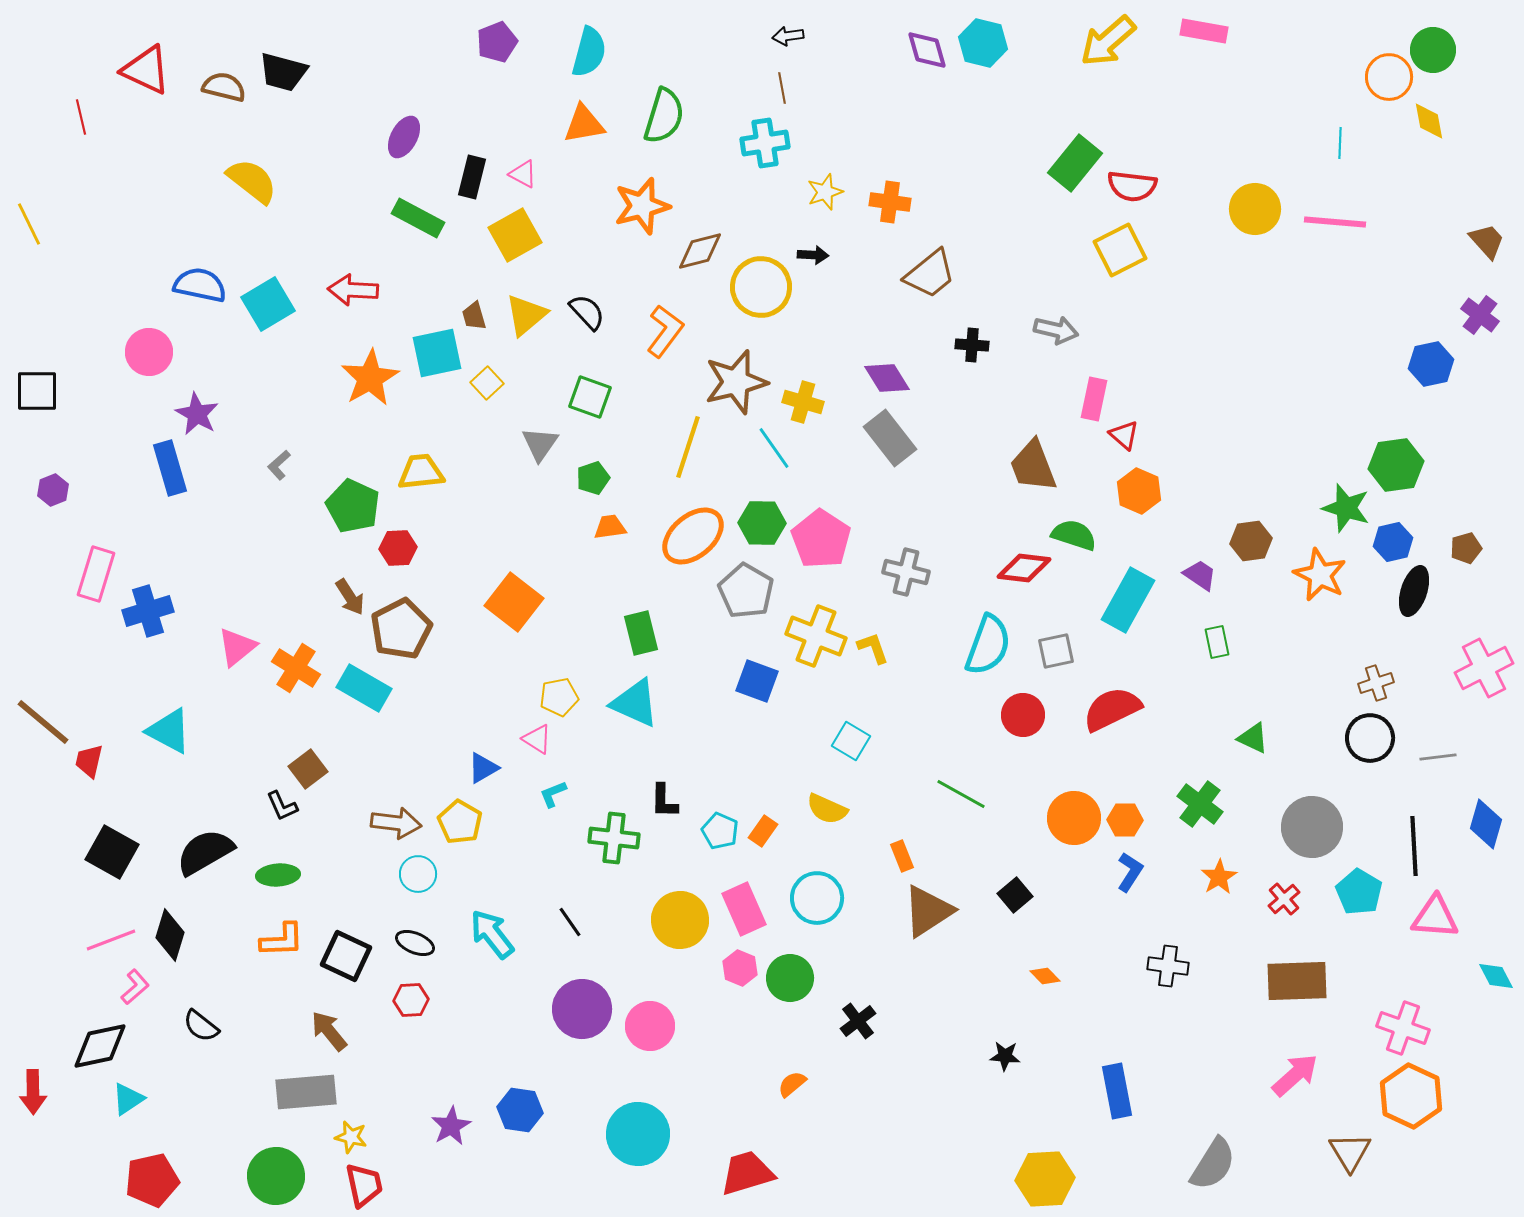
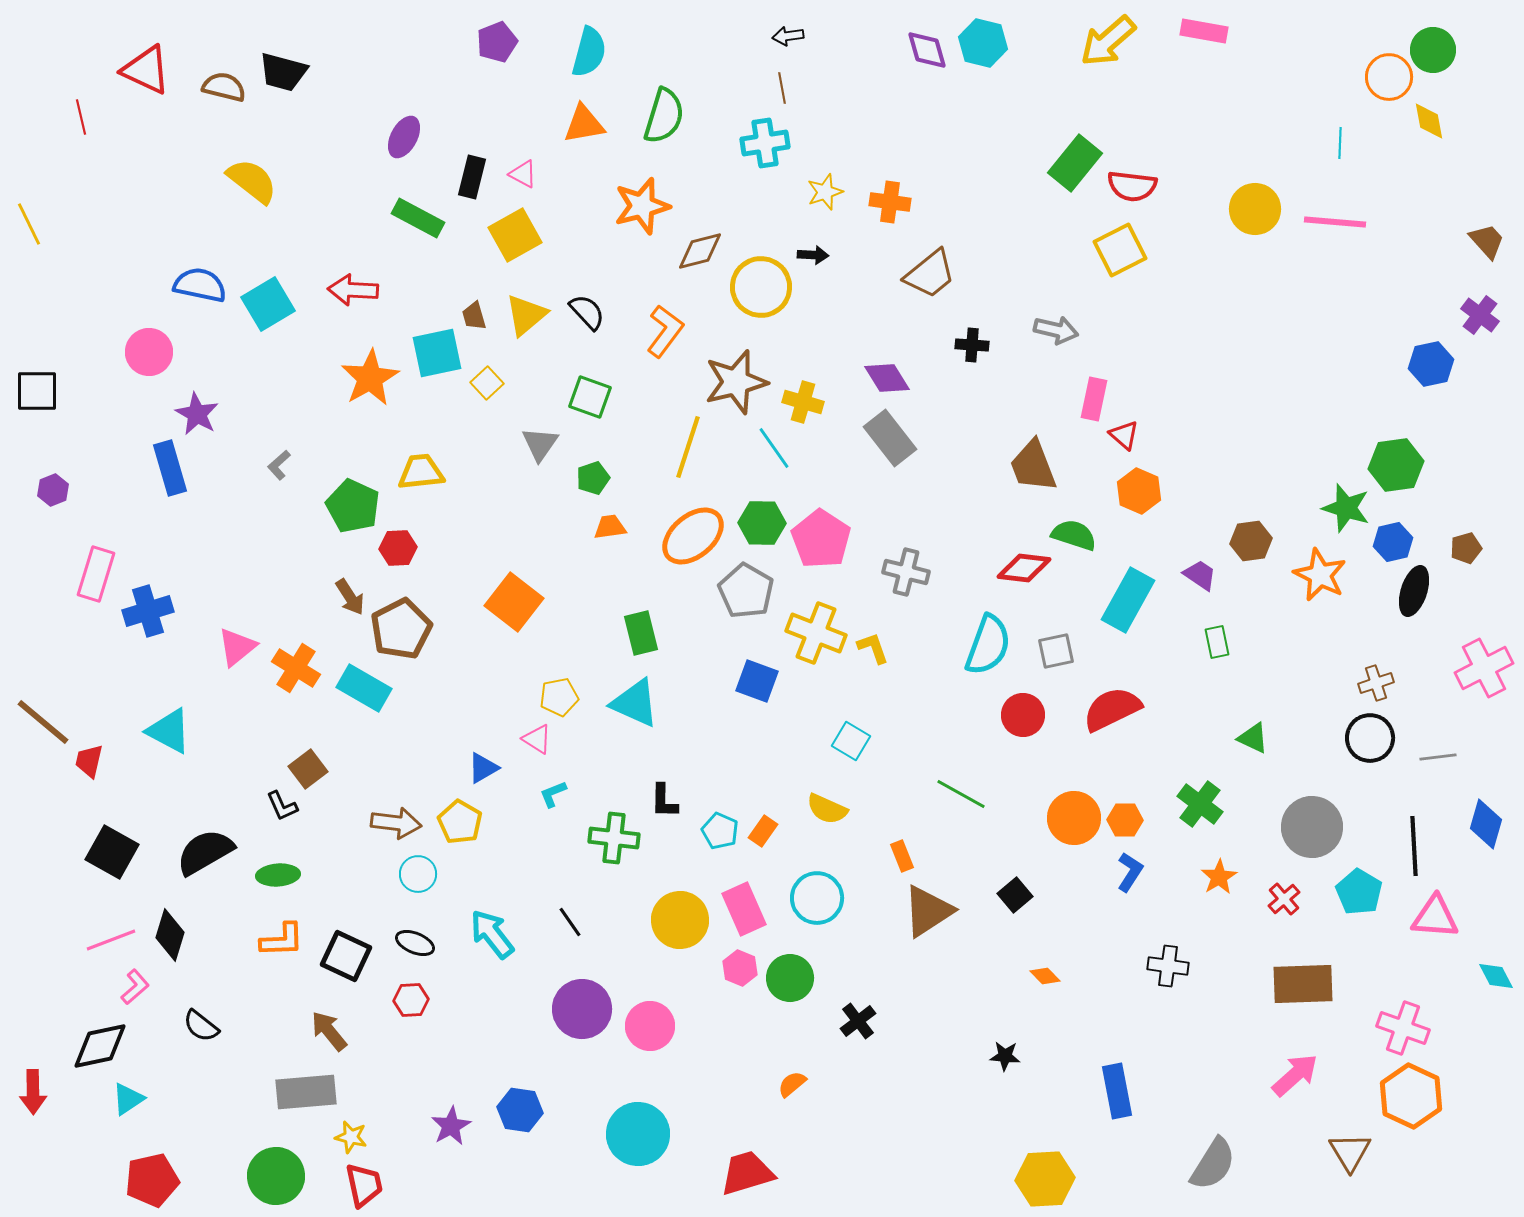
yellow cross at (816, 636): moved 3 px up
brown rectangle at (1297, 981): moved 6 px right, 3 px down
